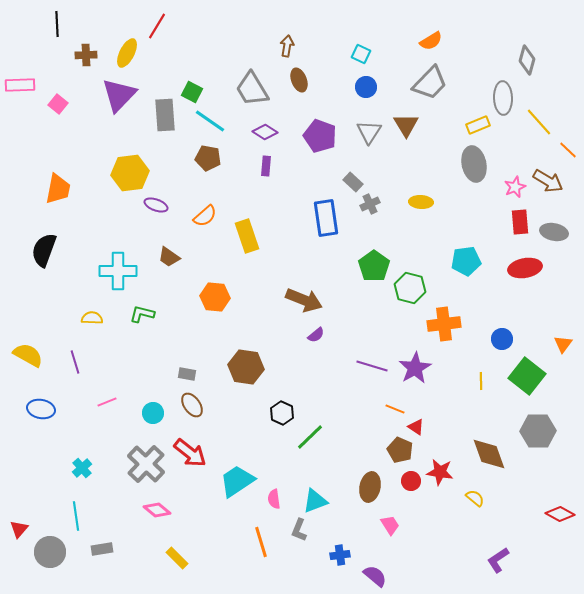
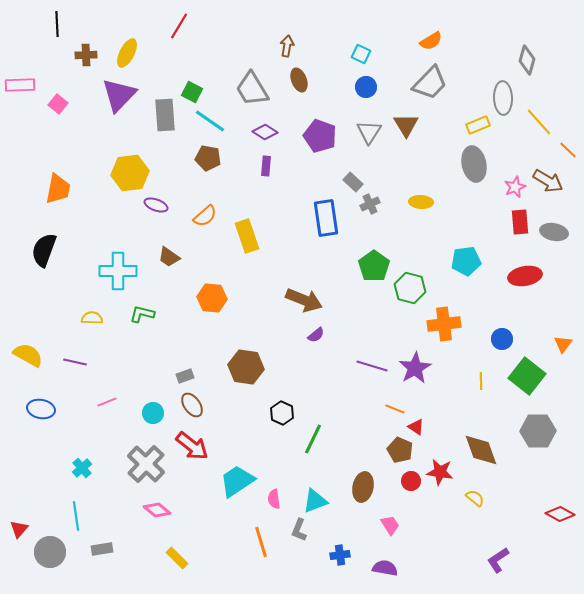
red line at (157, 26): moved 22 px right
red ellipse at (525, 268): moved 8 px down
orange hexagon at (215, 297): moved 3 px left, 1 px down
purple line at (75, 362): rotated 60 degrees counterclockwise
gray rectangle at (187, 374): moved 2 px left, 2 px down; rotated 30 degrees counterclockwise
green line at (310, 437): moved 3 px right, 2 px down; rotated 20 degrees counterclockwise
red arrow at (190, 453): moved 2 px right, 7 px up
brown diamond at (489, 454): moved 8 px left, 4 px up
brown ellipse at (370, 487): moved 7 px left
purple semicircle at (375, 576): moved 10 px right, 8 px up; rotated 30 degrees counterclockwise
